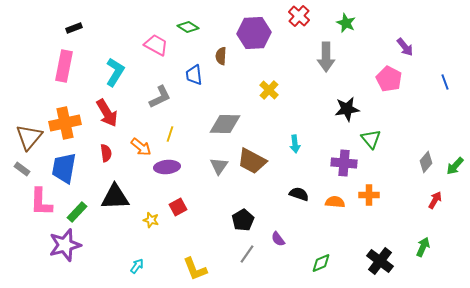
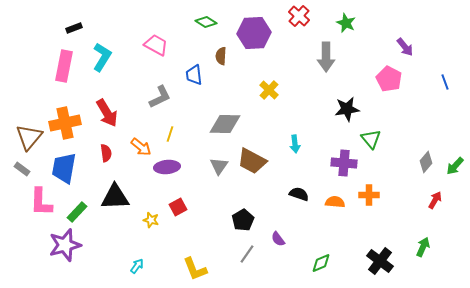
green diamond at (188, 27): moved 18 px right, 5 px up
cyan L-shape at (115, 72): moved 13 px left, 15 px up
